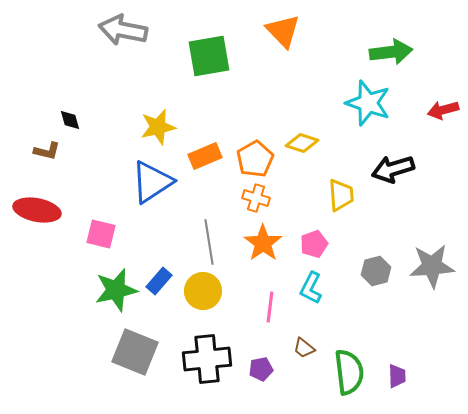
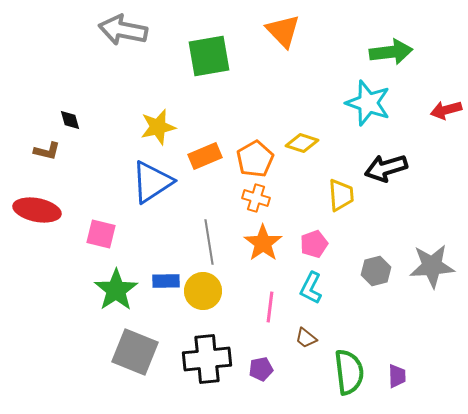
red arrow: moved 3 px right
black arrow: moved 7 px left, 1 px up
blue rectangle: moved 7 px right; rotated 48 degrees clockwise
green star: rotated 21 degrees counterclockwise
brown trapezoid: moved 2 px right, 10 px up
